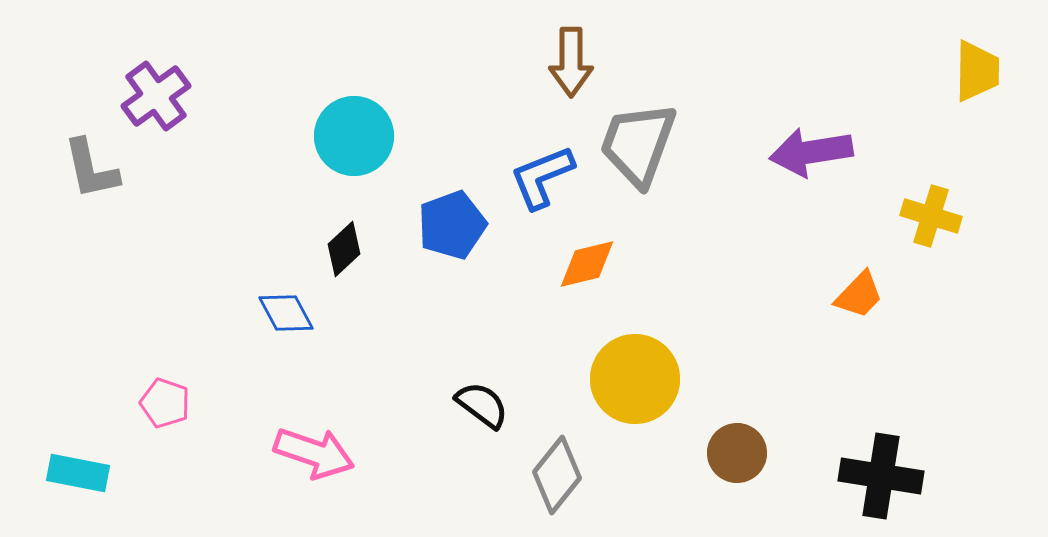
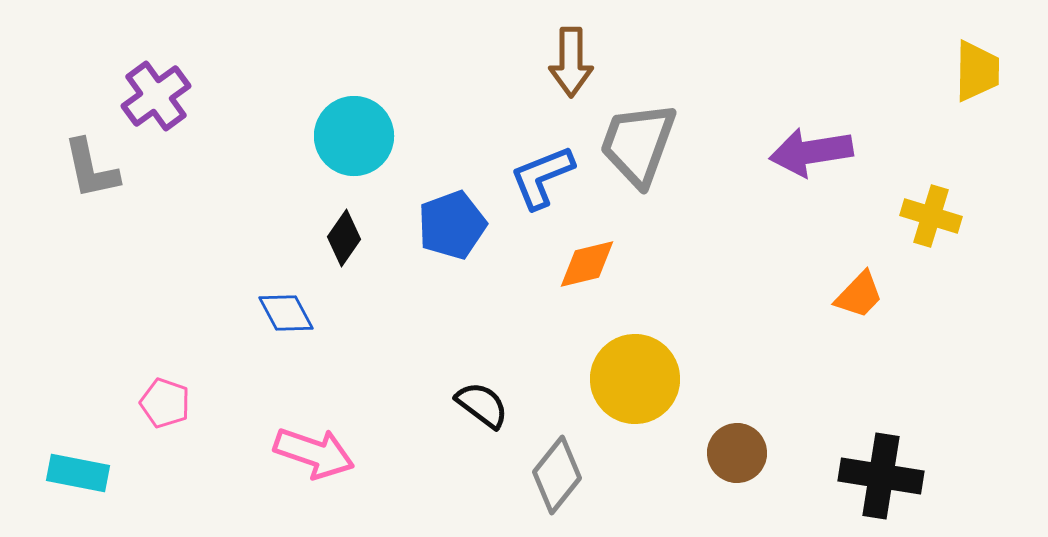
black diamond: moved 11 px up; rotated 12 degrees counterclockwise
